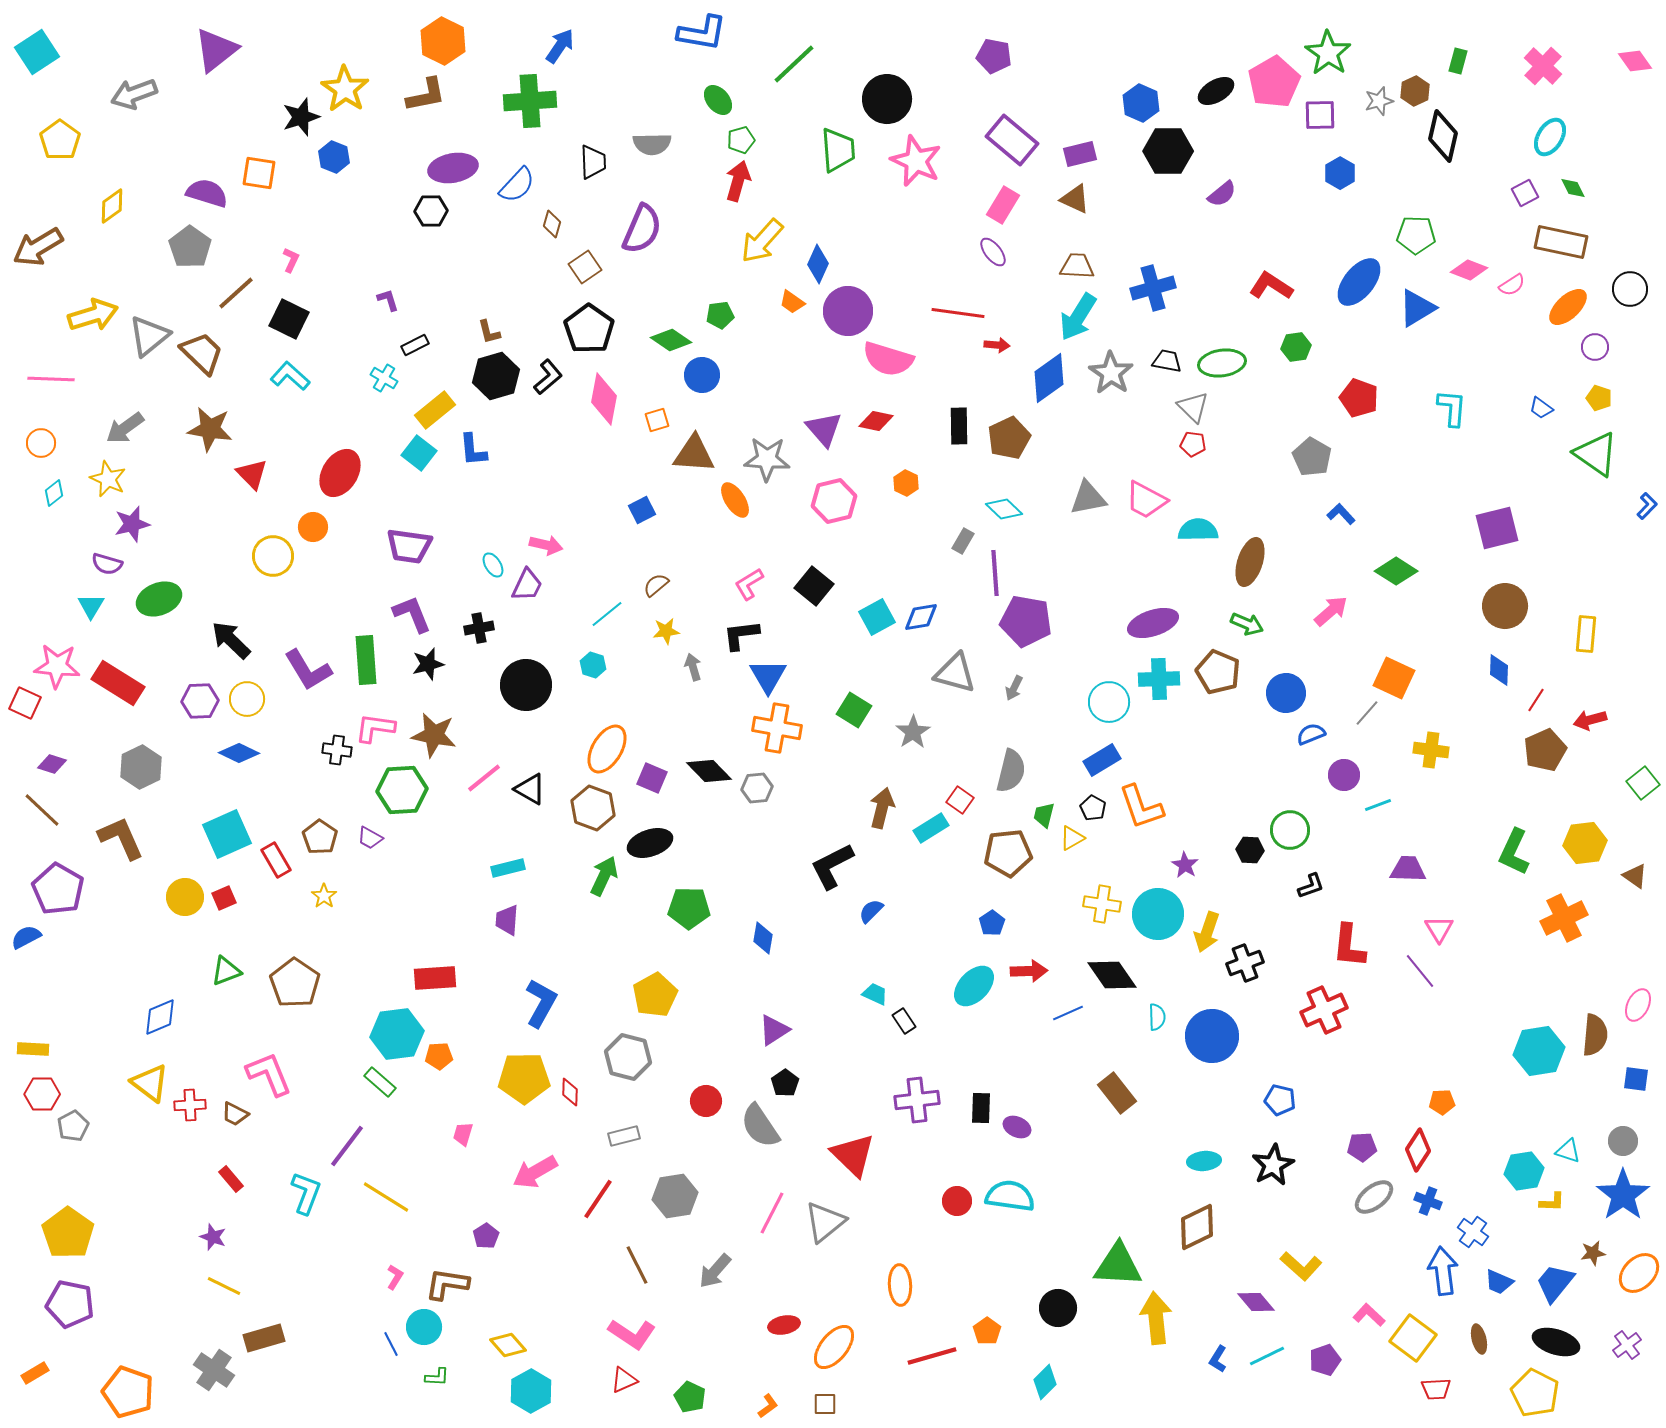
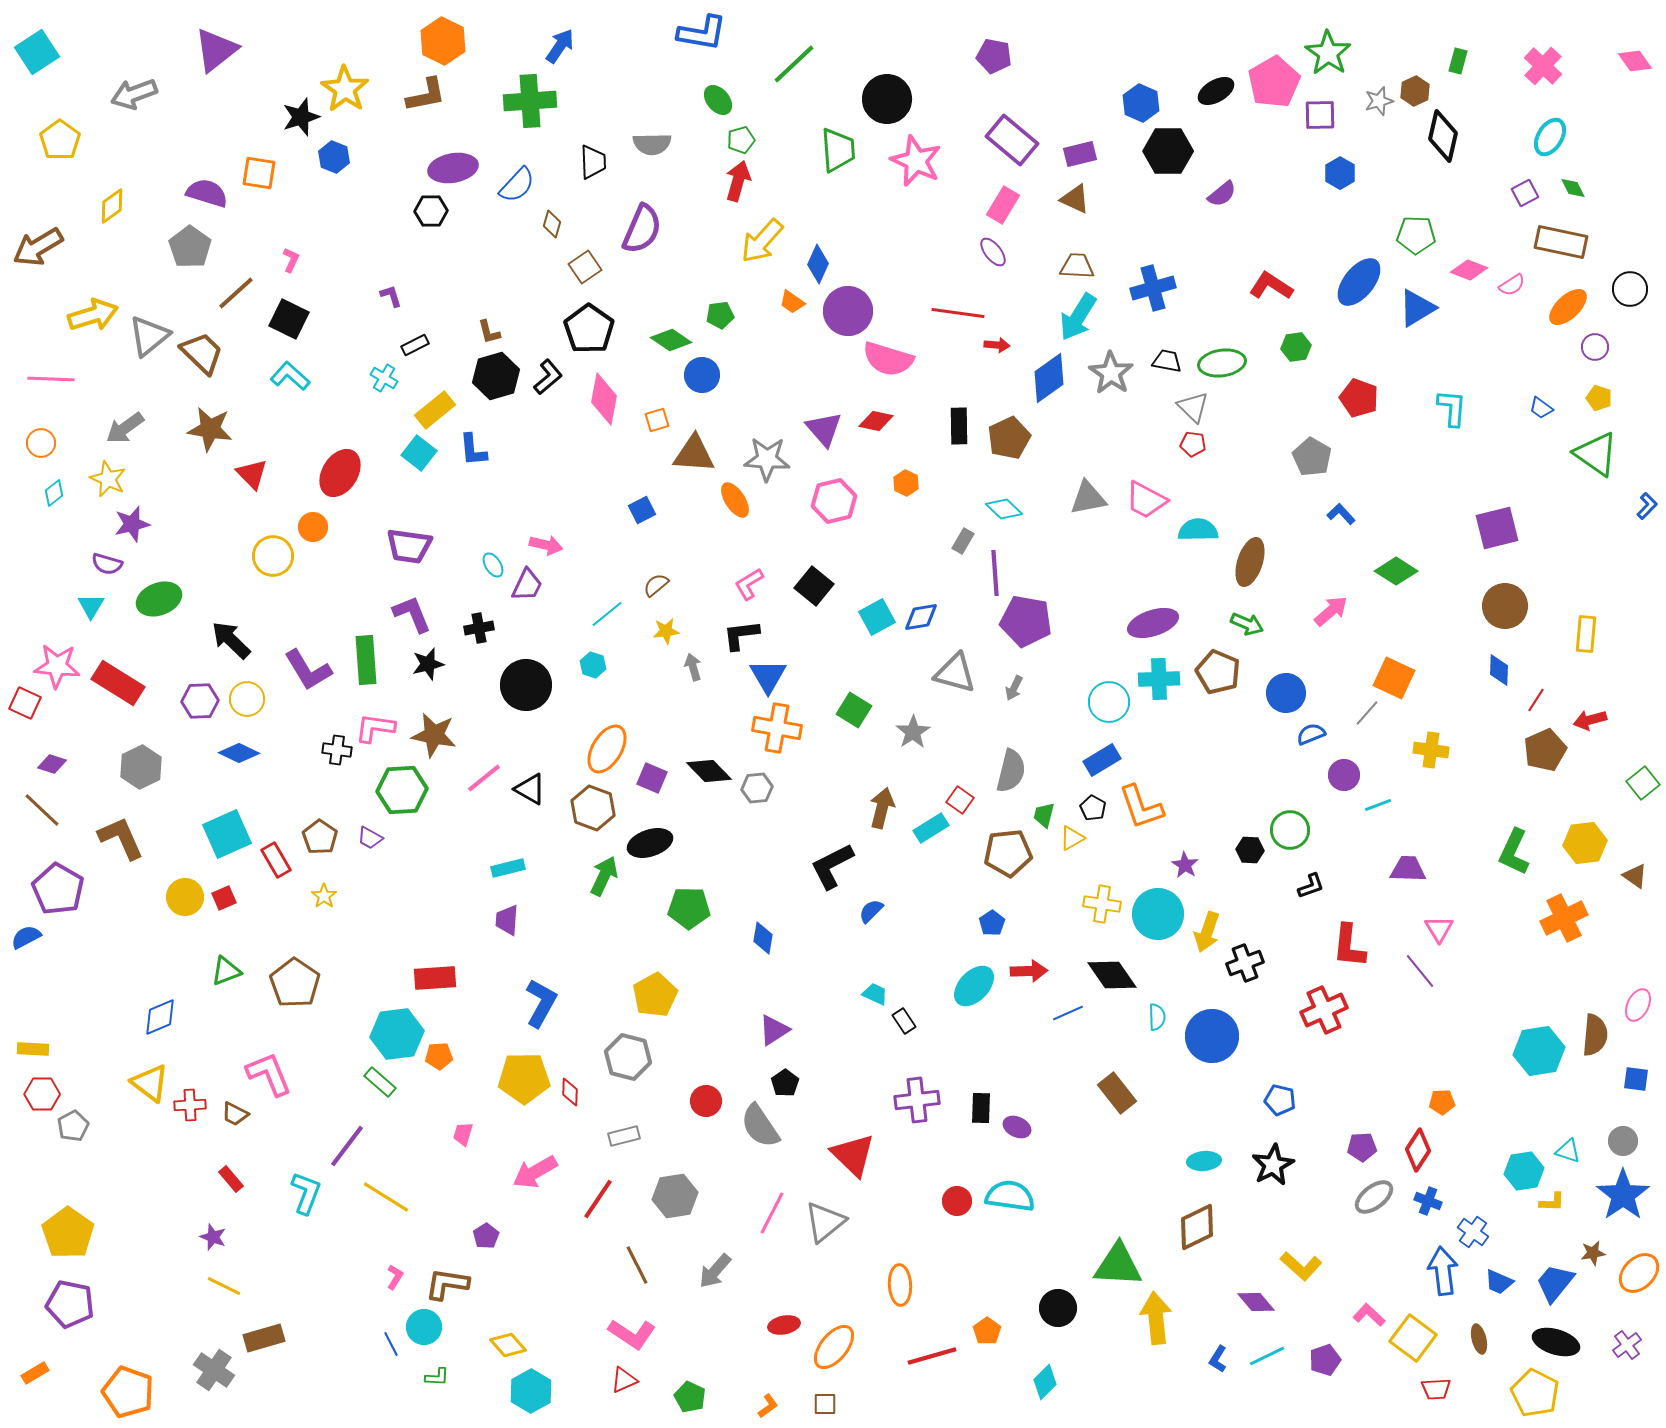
purple L-shape at (388, 300): moved 3 px right, 4 px up
